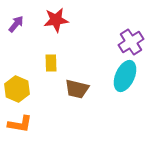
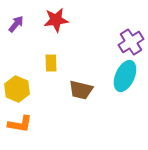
brown trapezoid: moved 4 px right, 1 px down
